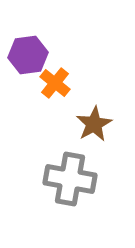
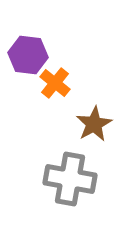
purple hexagon: rotated 15 degrees clockwise
